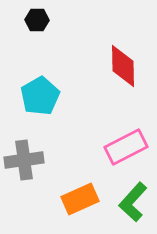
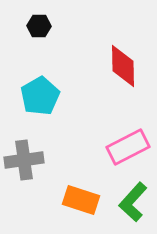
black hexagon: moved 2 px right, 6 px down
pink rectangle: moved 2 px right
orange rectangle: moved 1 px right, 1 px down; rotated 42 degrees clockwise
